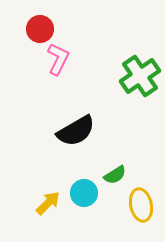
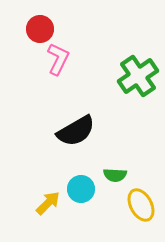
green cross: moved 2 px left
green semicircle: rotated 35 degrees clockwise
cyan circle: moved 3 px left, 4 px up
yellow ellipse: rotated 16 degrees counterclockwise
